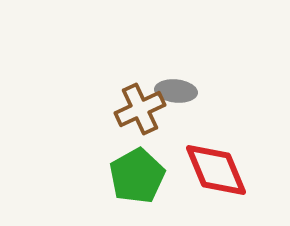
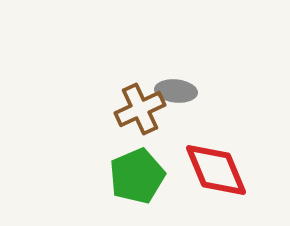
green pentagon: rotated 6 degrees clockwise
